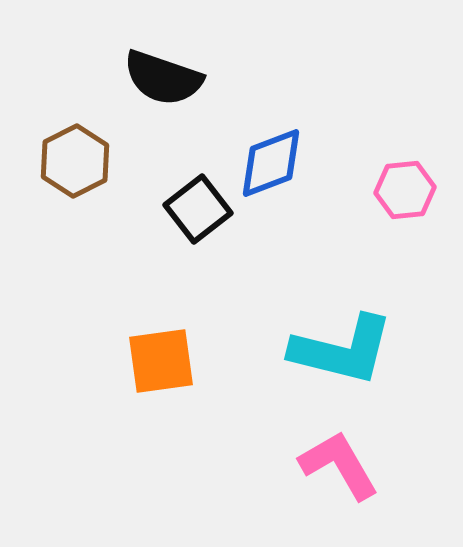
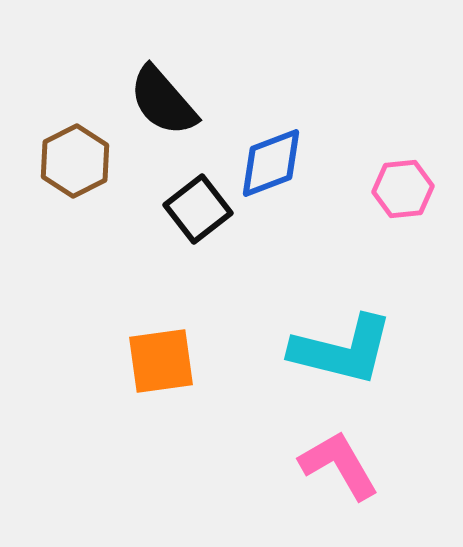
black semicircle: moved 23 px down; rotated 30 degrees clockwise
pink hexagon: moved 2 px left, 1 px up
